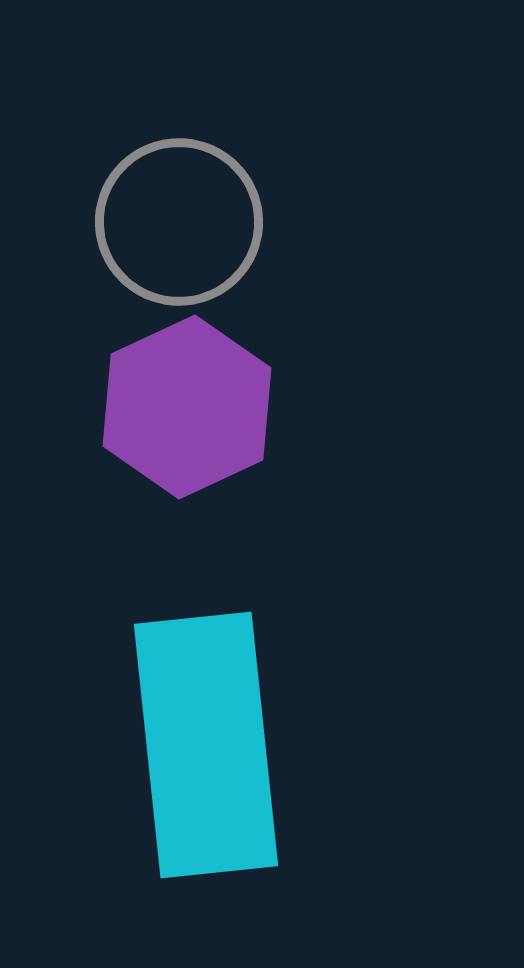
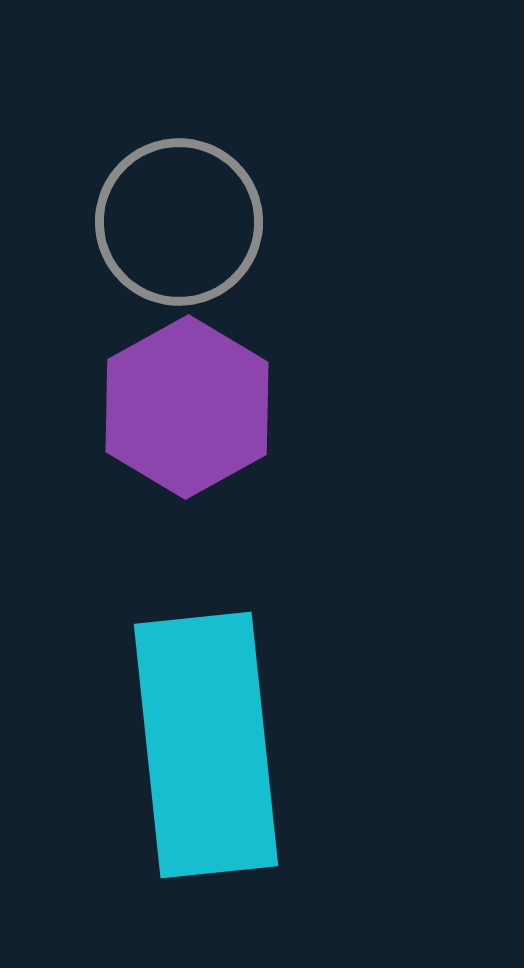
purple hexagon: rotated 4 degrees counterclockwise
